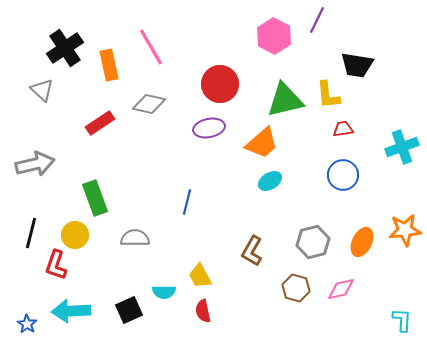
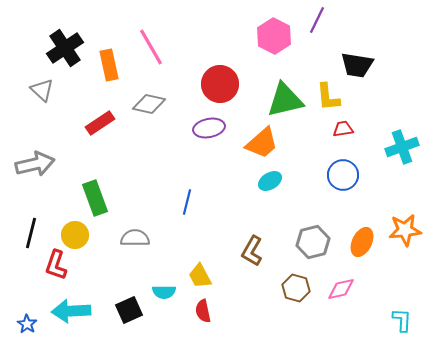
yellow L-shape: moved 2 px down
